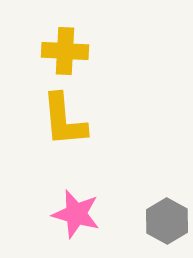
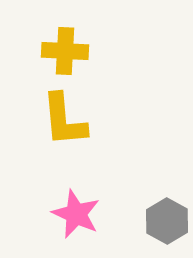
pink star: rotated 9 degrees clockwise
